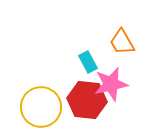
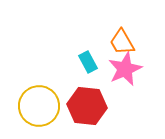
pink star: moved 14 px right, 15 px up; rotated 12 degrees counterclockwise
red hexagon: moved 6 px down
yellow circle: moved 2 px left, 1 px up
